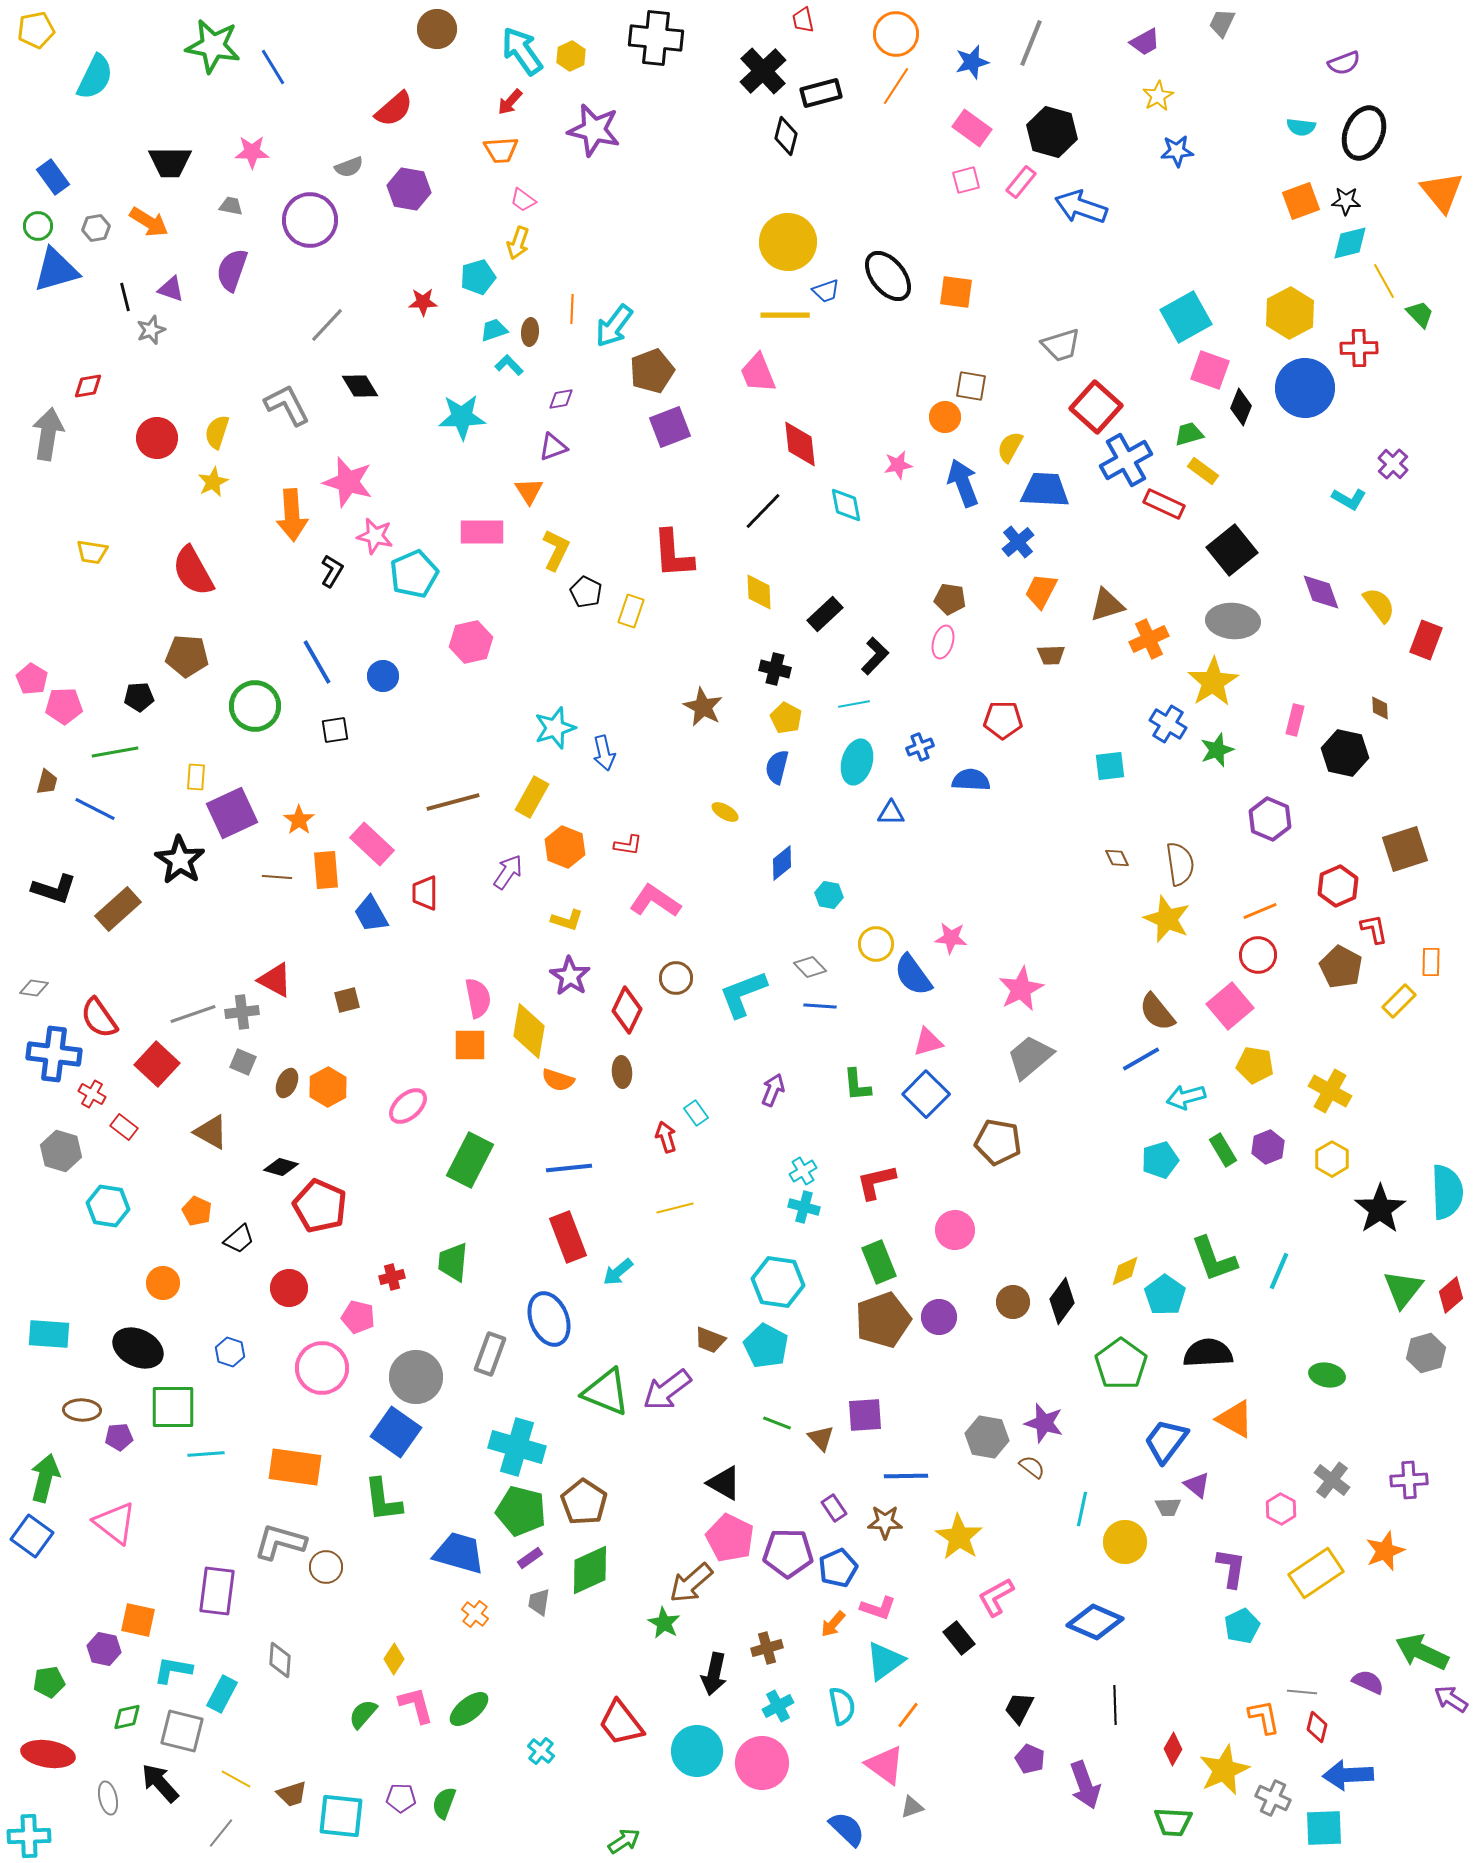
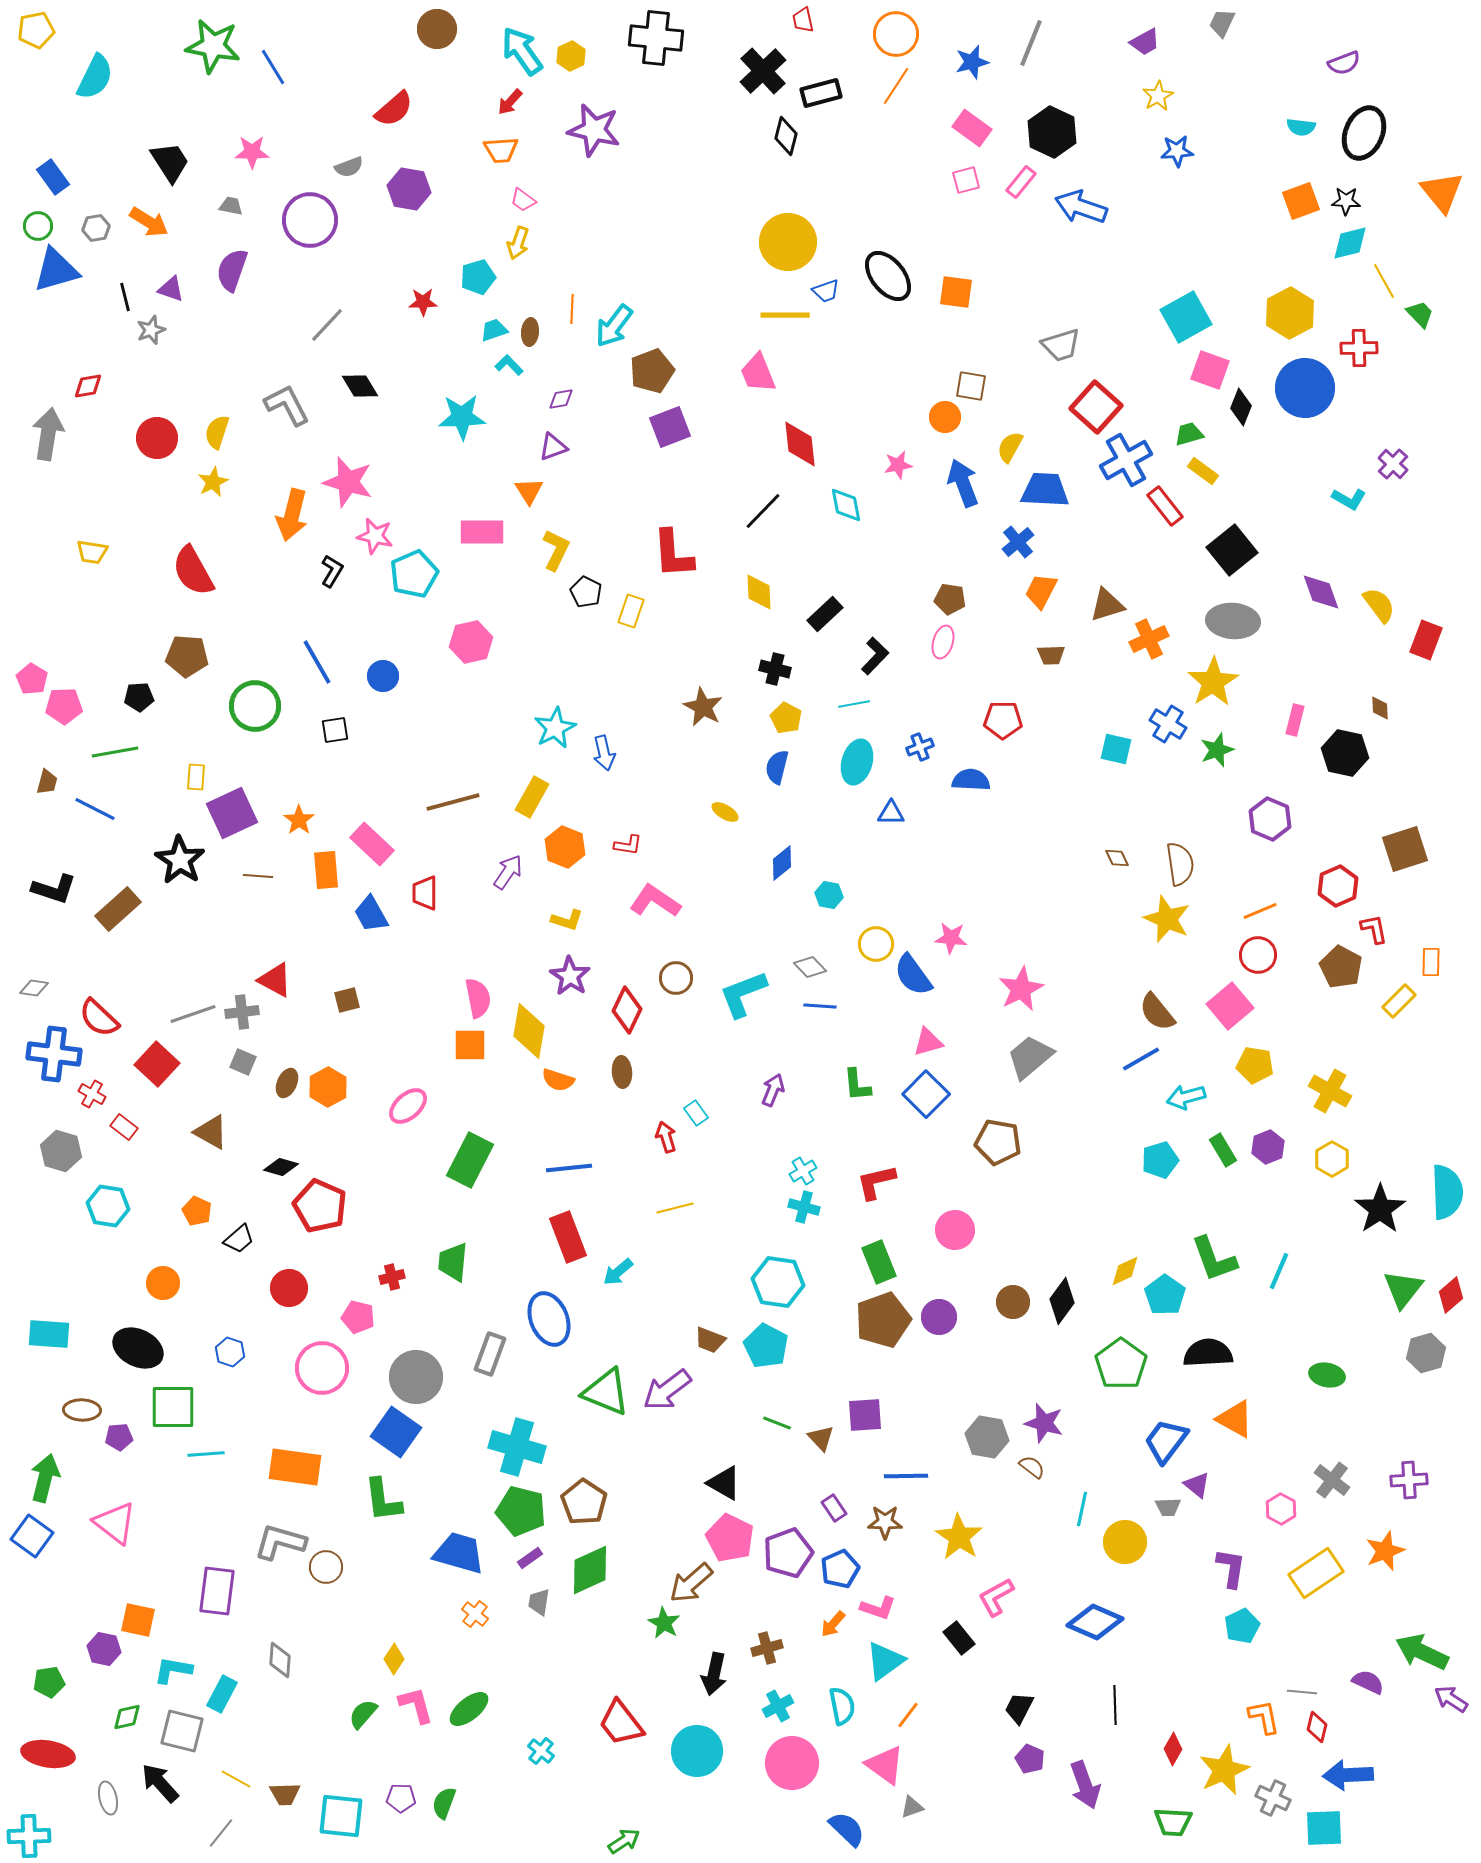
black hexagon at (1052, 132): rotated 9 degrees clockwise
black trapezoid at (170, 162): rotated 123 degrees counterclockwise
red rectangle at (1164, 504): moved 1 px right, 2 px down; rotated 27 degrees clockwise
orange arrow at (292, 515): rotated 18 degrees clockwise
cyan star at (555, 728): rotated 9 degrees counterclockwise
cyan square at (1110, 766): moved 6 px right, 17 px up; rotated 20 degrees clockwise
brown line at (277, 877): moved 19 px left, 1 px up
red semicircle at (99, 1018): rotated 12 degrees counterclockwise
purple pentagon at (788, 1553): rotated 21 degrees counterclockwise
blue pentagon at (838, 1568): moved 2 px right, 1 px down
pink circle at (762, 1763): moved 30 px right
brown trapezoid at (292, 1794): moved 7 px left; rotated 16 degrees clockwise
